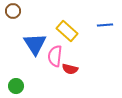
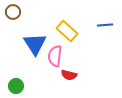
brown circle: moved 1 px down
red semicircle: moved 1 px left, 6 px down
